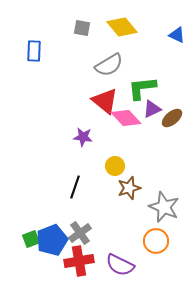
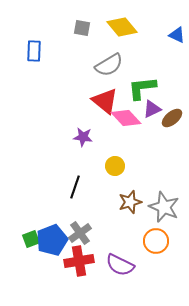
brown star: moved 1 px right, 14 px down
